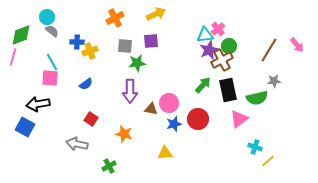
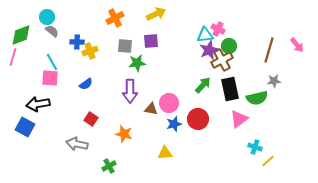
pink cross: rotated 24 degrees counterclockwise
brown line: rotated 15 degrees counterclockwise
black rectangle: moved 2 px right, 1 px up
